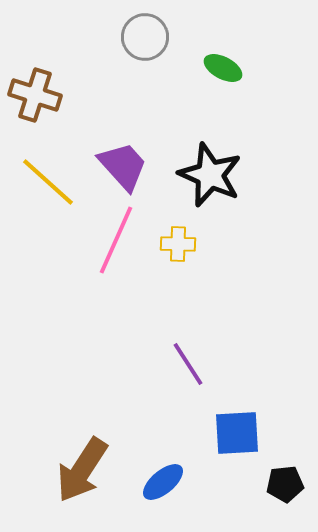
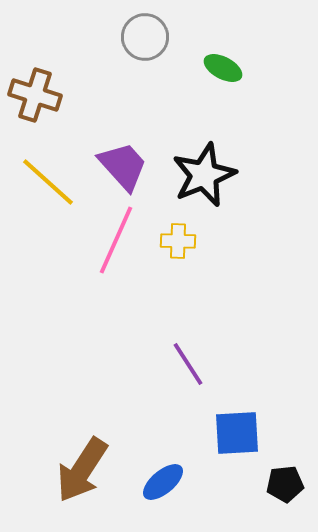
black star: moved 6 px left; rotated 26 degrees clockwise
yellow cross: moved 3 px up
